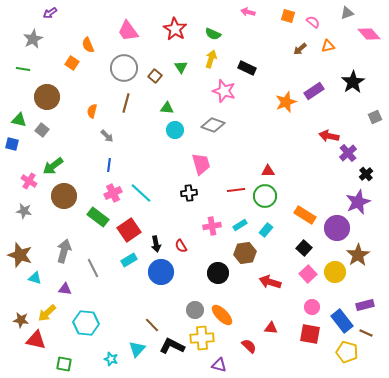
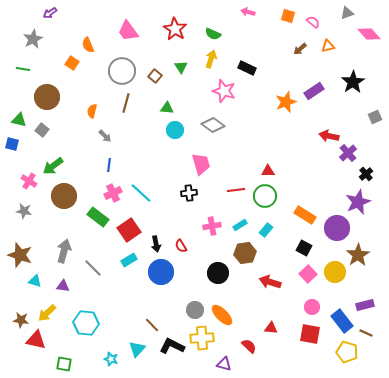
gray circle at (124, 68): moved 2 px left, 3 px down
gray diamond at (213, 125): rotated 15 degrees clockwise
gray arrow at (107, 136): moved 2 px left
black square at (304, 248): rotated 14 degrees counterclockwise
gray line at (93, 268): rotated 18 degrees counterclockwise
cyan triangle at (35, 278): moved 3 px down
purple triangle at (65, 289): moved 2 px left, 3 px up
purple triangle at (219, 365): moved 5 px right, 1 px up
